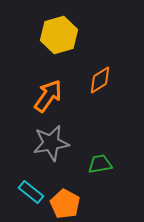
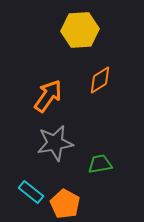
yellow hexagon: moved 21 px right, 5 px up; rotated 12 degrees clockwise
gray star: moved 4 px right
